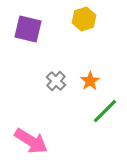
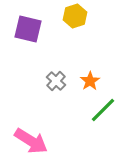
yellow hexagon: moved 9 px left, 3 px up
green line: moved 2 px left, 1 px up
